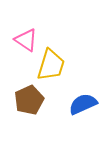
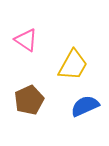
yellow trapezoid: moved 22 px right; rotated 12 degrees clockwise
blue semicircle: moved 2 px right, 2 px down
